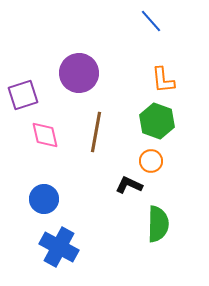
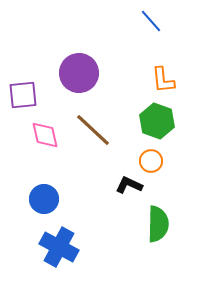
purple square: rotated 12 degrees clockwise
brown line: moved 3 px left, 2 px up; rotated 57 degrees counterclockwise
